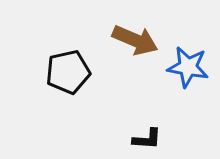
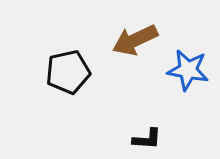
brown arrow: rotated 132 degrees clockwise
blue star: moved 3 px down
